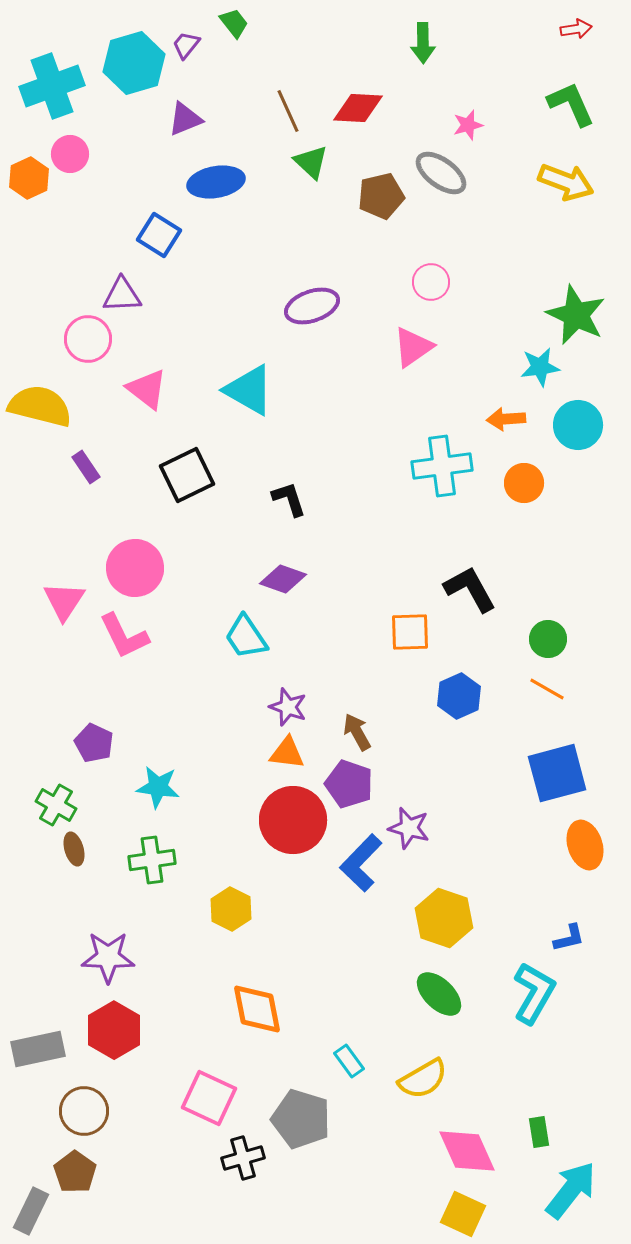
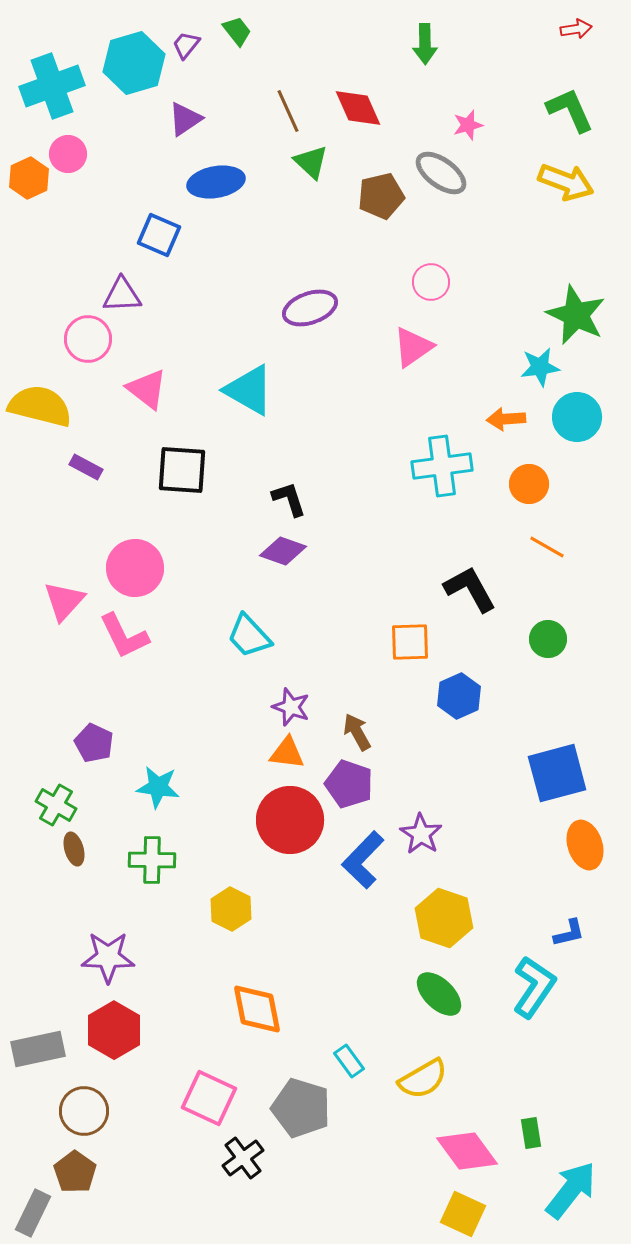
green trapezoid at (234, 23): moved 3 px right, 8 px down
green arrow at (423, 43): moved 2 px right, 1 px down
green L-shape at (571, 104): moved 1 px left, 6 px down
red diamond at (358, 108): rotated 63 degrees clockwise
purple triangle at (185, 119): rotated 12 degrees counterclockwise
pink circle at (70, 154): moved 2 px left
blue square at (159, 235): rotated 9 degrees counterclockwise
purple ellipse at (312, 306): moved 2 px left, 2 px down
cyan circle at (578, 425): moved 1 px left, 8 px up
purple rectangle at (86, 467): rotated 28 degrees counterclockwise
black square at (187, 475): moved 5 px left, 5 px up; rotated 30 degrees clockwise
orange circle at (524, 483): moved 5 px right, 1 px down
purple diamond at (283, 579): moved 28 px up
pink triangle at (64, 601): rotated 9 degrees clockwise
orange square at (410, 632): moved 10 px down
cyan trapezoid at (246, 637): moved 3 px right, 1 px up; rotated 9 degrees counterclockwise
orange line at (547, 689): moved 142 px up
purple star at (288, 707): moved 3 px right
red circle at (293, 820): moved 3 px left
purple star at (409, 828): moved 12 px right, 6 px down; rotated 18 degrees clockwise
green cross at (152, 860): rotated 9 degrees clockwise
blue L-shape at (361, 863): moved 2 px right, 3 px up
blue L-shape at (569, 938): moved 5 px up
cyan L-shape at (534, 993): moved 6 px up; rotated 4 degrees clockwise
gray pentagon at (301, 1119): moved 11 px up
green rectangle at (539, 1132): moved 8 px left, 1 px down
pink diamond at (467, 1151): rotated 12 degrees counterclockwise
black cross at (243, 1158): rotated 21 degrees counterclockwise
gray rectangle at (31, 1211): moved 2 px right, 2 px down
